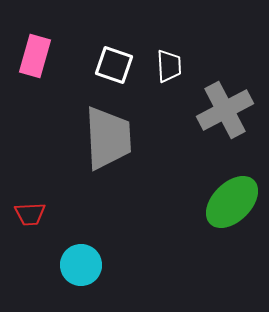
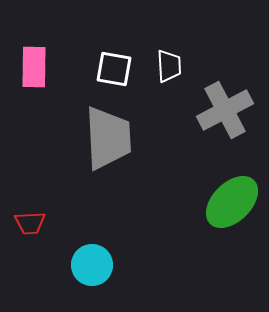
pink rectangle: moved 1 px left, 11 px down; rotated 15 degrees counterclockwise
white square: moved 4 px down; rotated 9 degrees counterclockwise
red trapezoid: moved 9 px down
cyan circle: moved 11 px right
